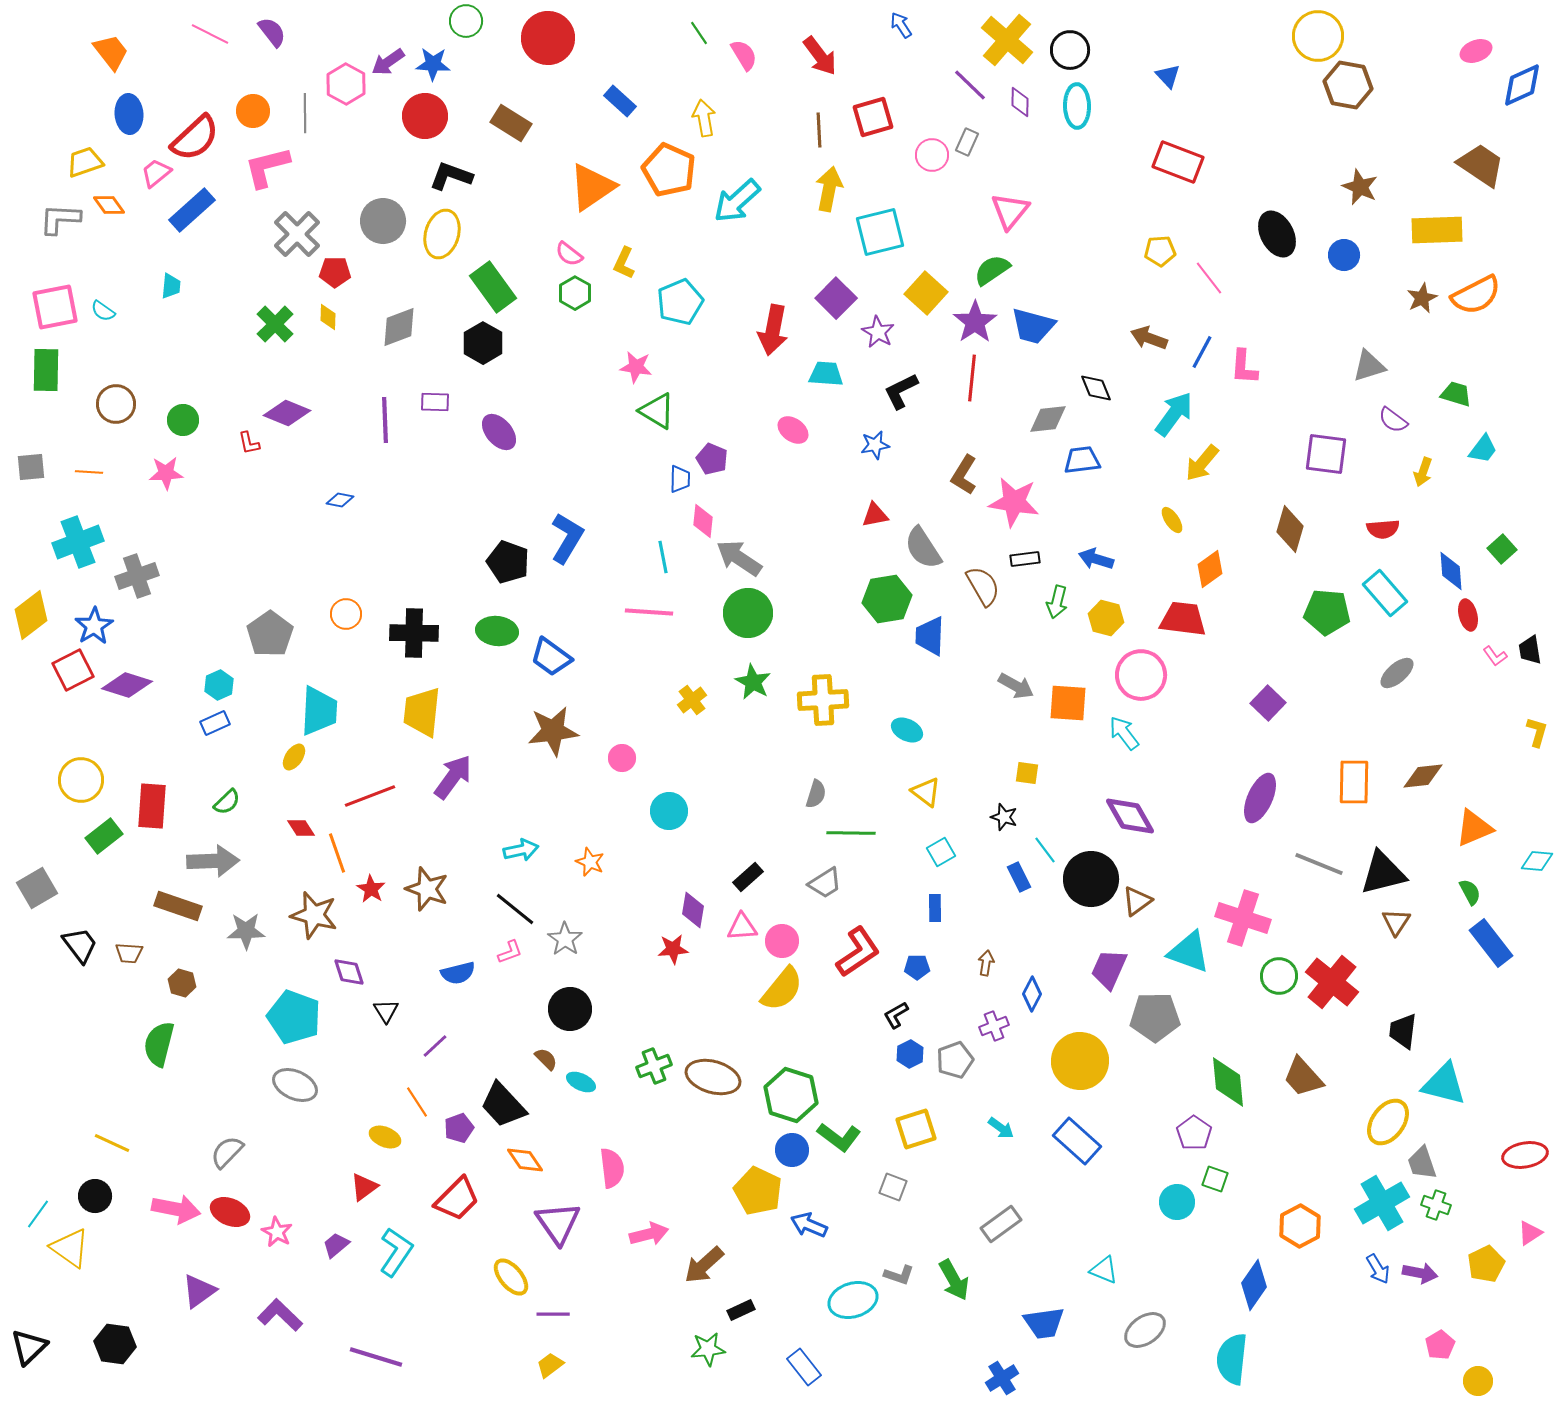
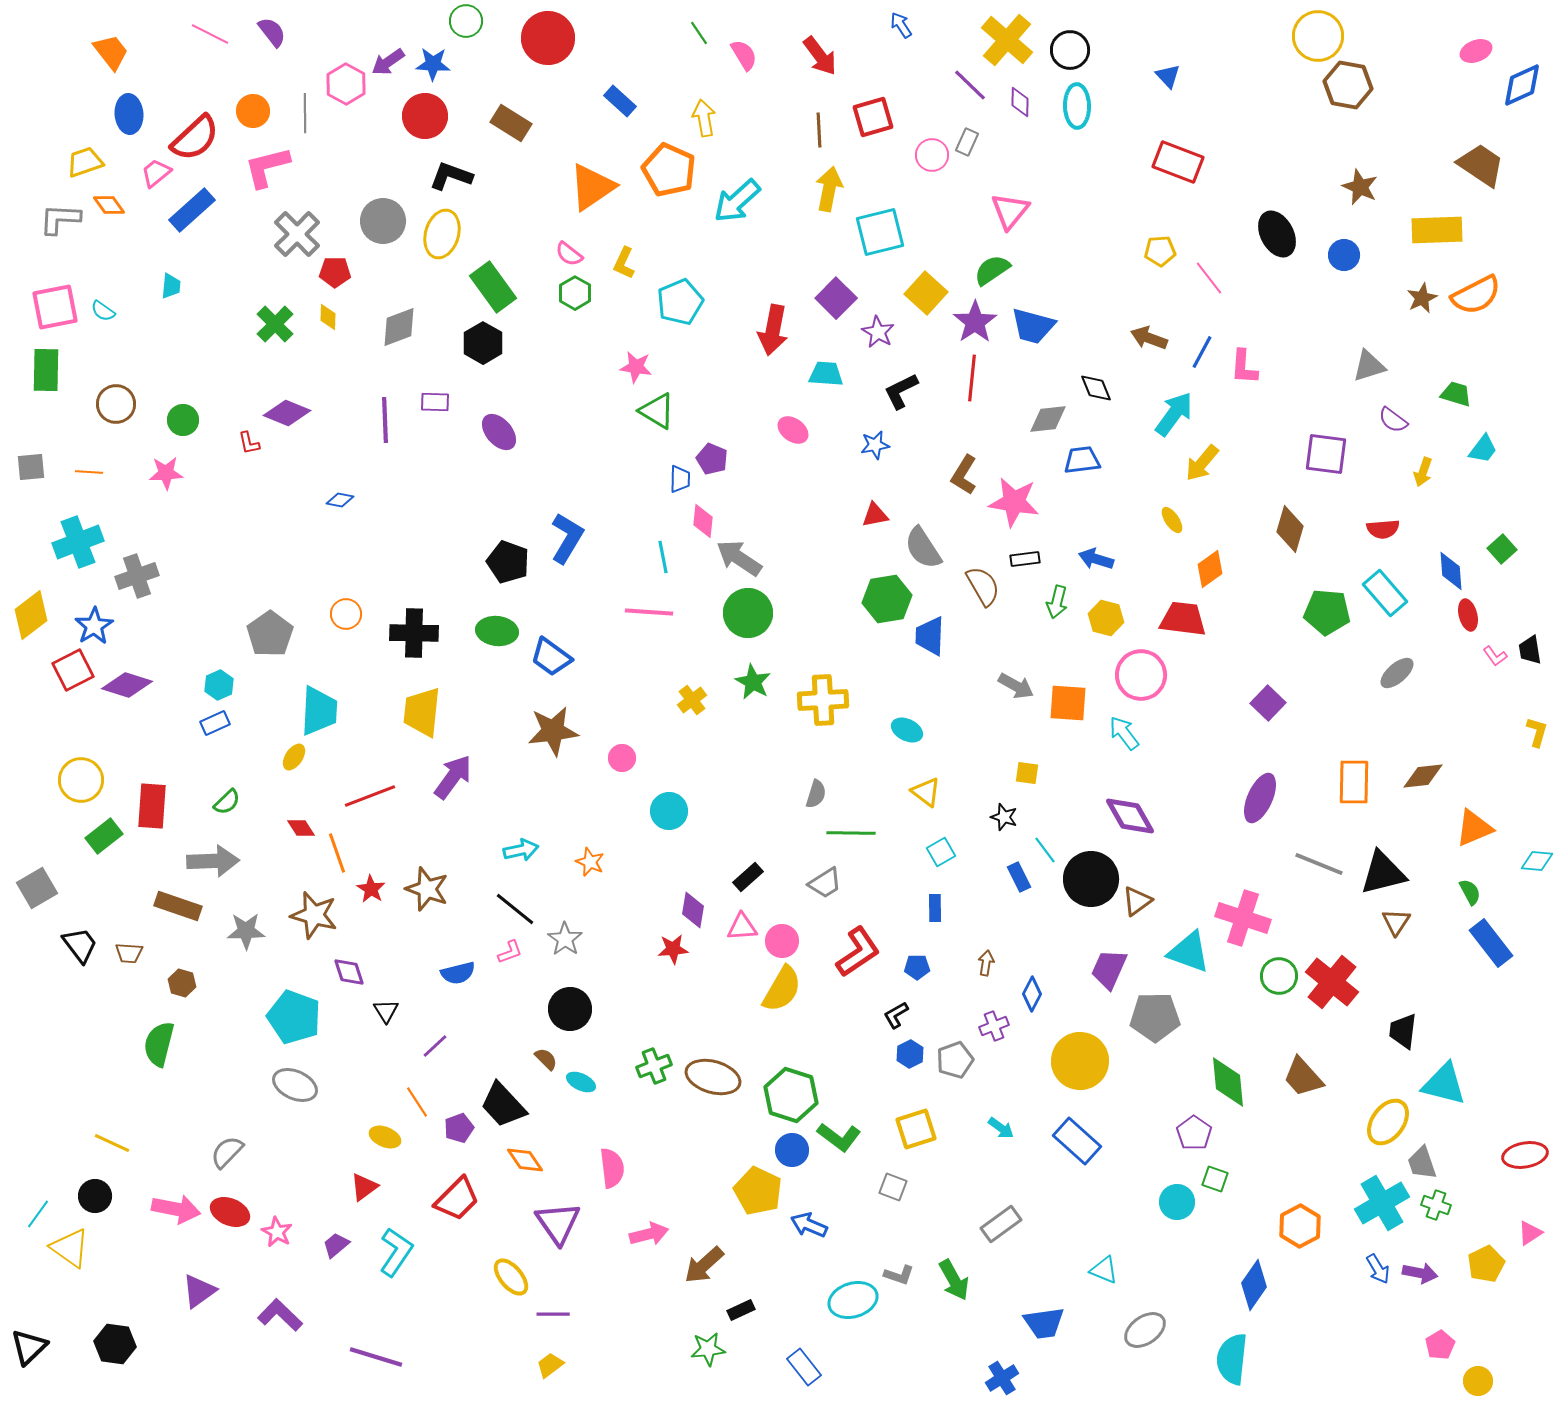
yellow semicircle at (782, 989): rotated 9 degrees counterclockwise
